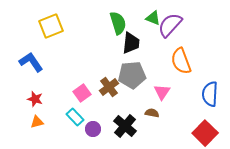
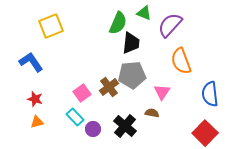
green triangle: moved 9 px left, 5 px up
green semicircle: rotated 40 degrees clockwise
blue semicircle: rotated 10 degrees counterclockwise
